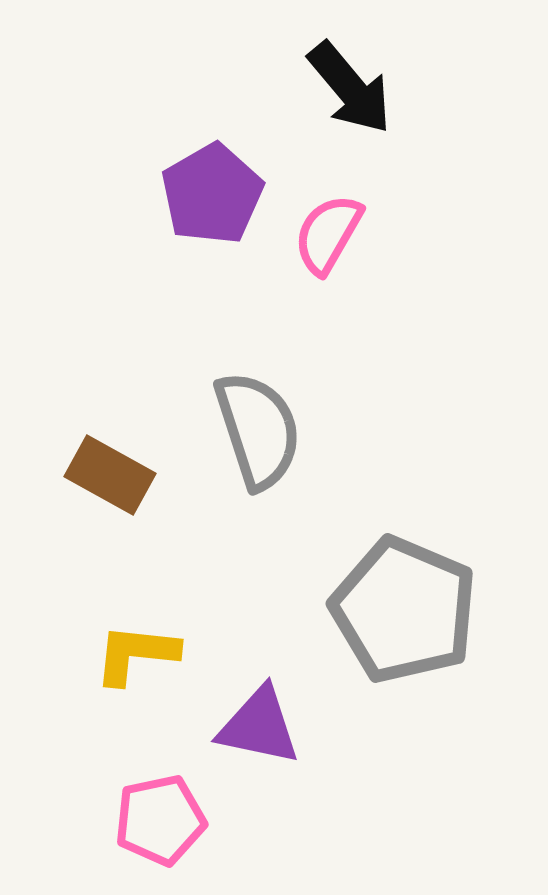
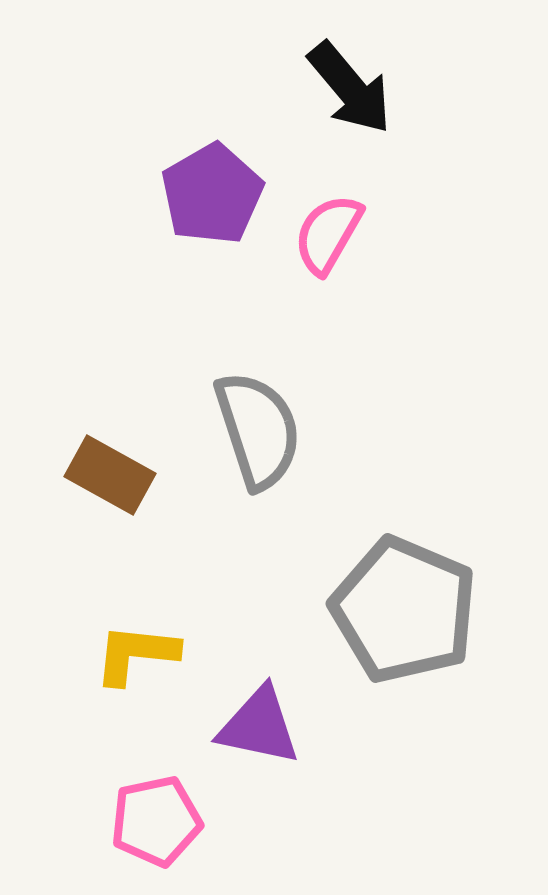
pink pentagon: moved 4 px left, 1 px down
